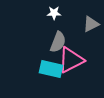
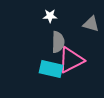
white star: moved 4 px left, 3 px down
gray triangle: rotated 42 degrees clockwise
gray semicircle: rotated 20 degrees counterclockwise
